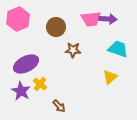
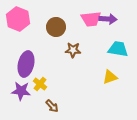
pink hexagon: rotated 15 degrees counterclockwise
cyan trapezoid: rotated 10 degrees counterclockwise
purple ellipse: rotated 50 degrees counterclockwise
yellow triangle: rotated 21 degrees clockwise
purple star: rotated 24 degrees counterclockwise
brown arrow: moved 7 px left
